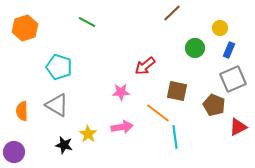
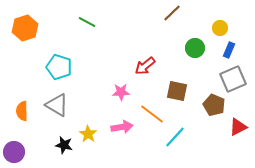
orange line: moved 6 px left, 1 px down
cyan line: rotated 50 degrees clockwise
